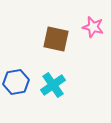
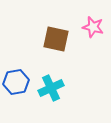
cyan cross: moved 2 px left, 3 px down; rotated 10 degrees clockwise
